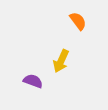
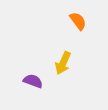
yellow arrow: moved 2 px right, 2 px down
